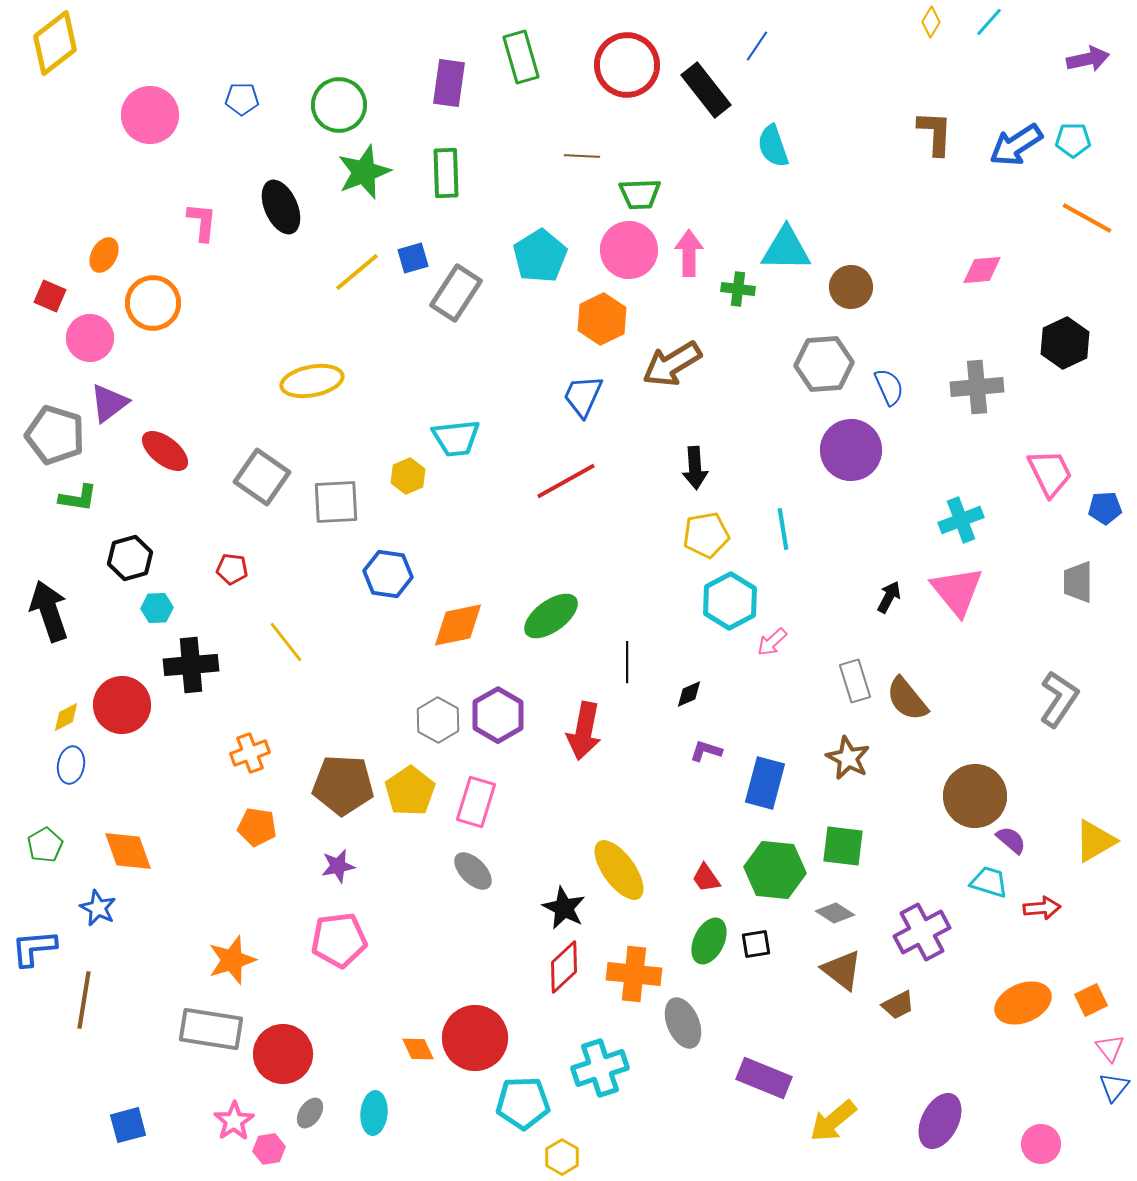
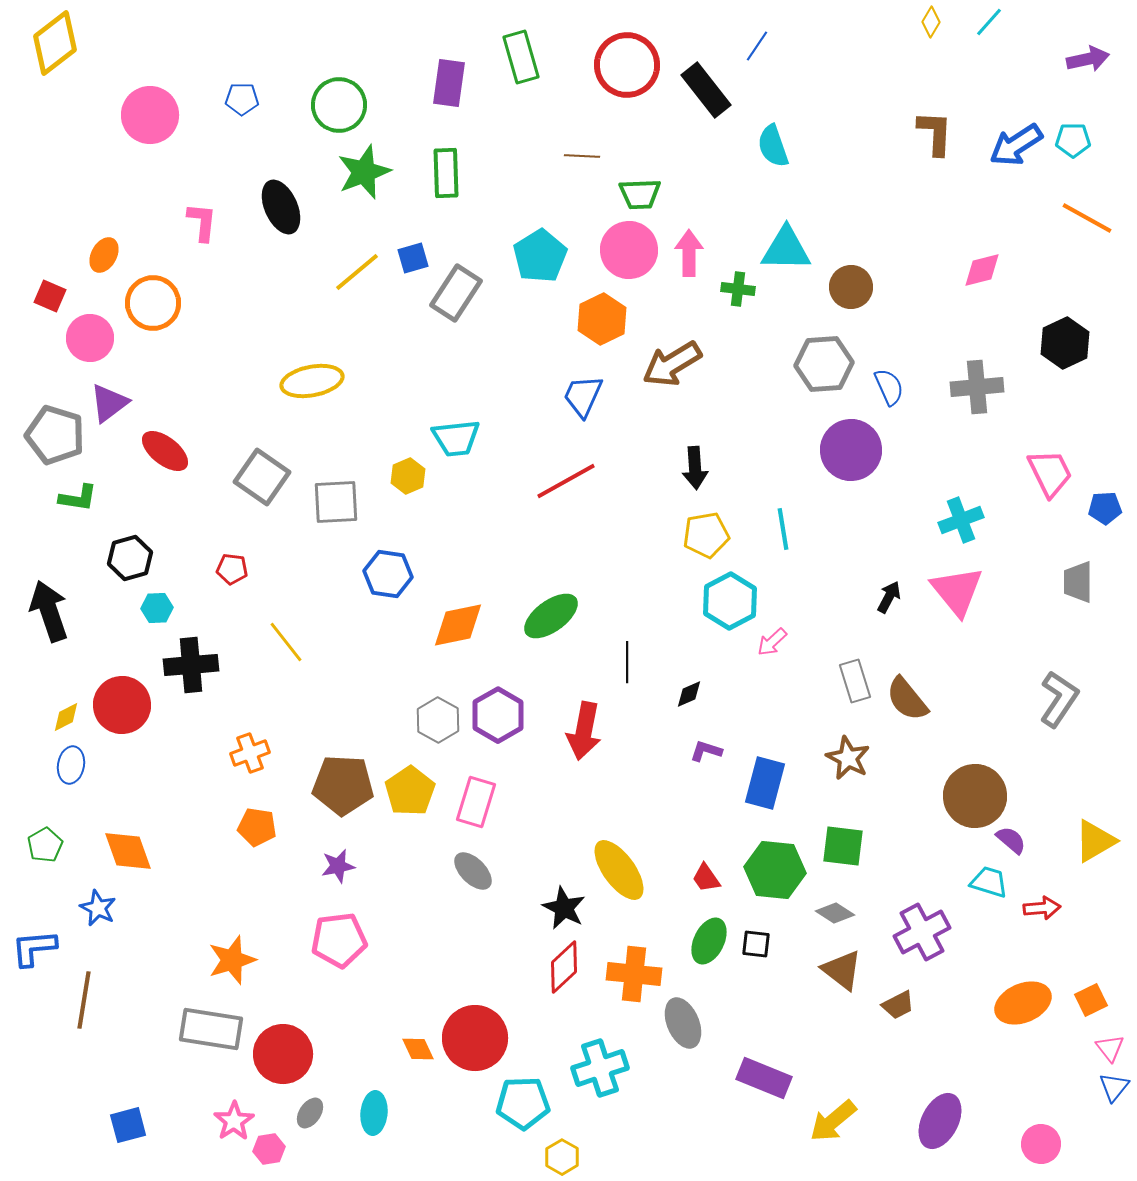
pink diamond at (982, 270): rotated 9 degrees counterclockwise
black square at (756, 944): rotated 16 degrees clockwise
